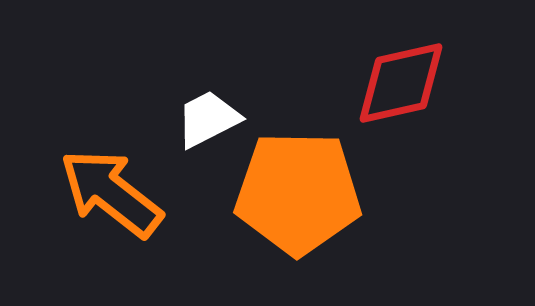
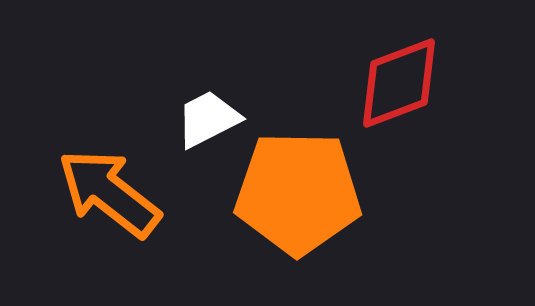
red diamond: moved 2 px left; rotated 8 degrees counterclockwise
orange arrow: moved 2 px left
